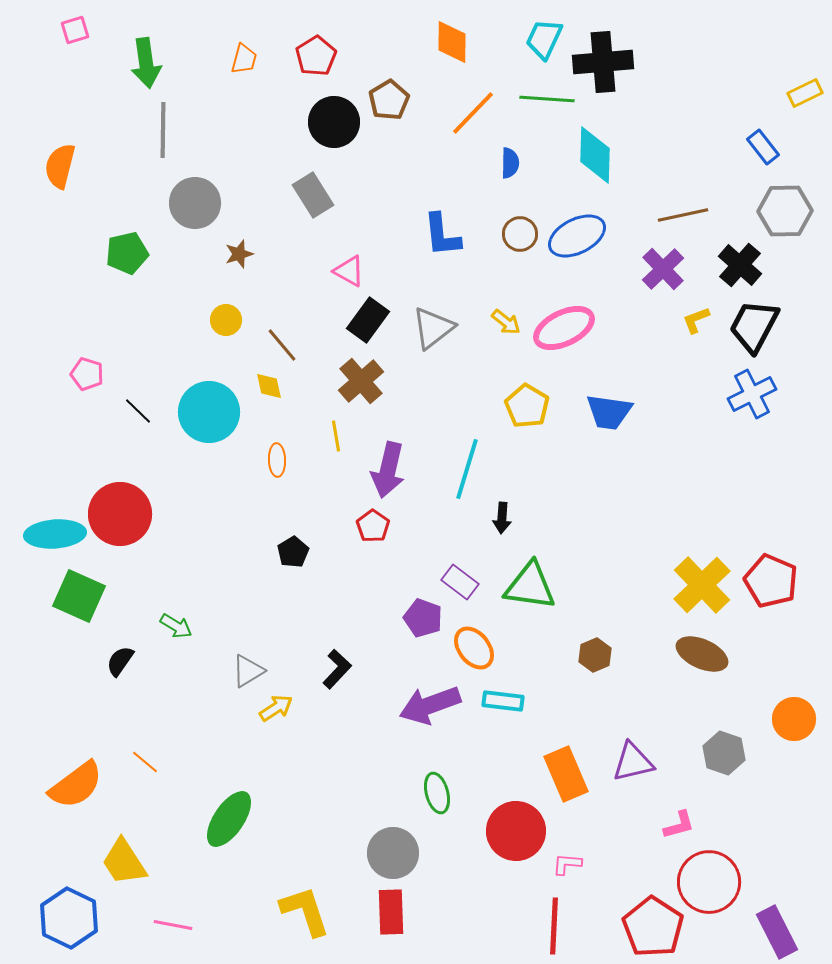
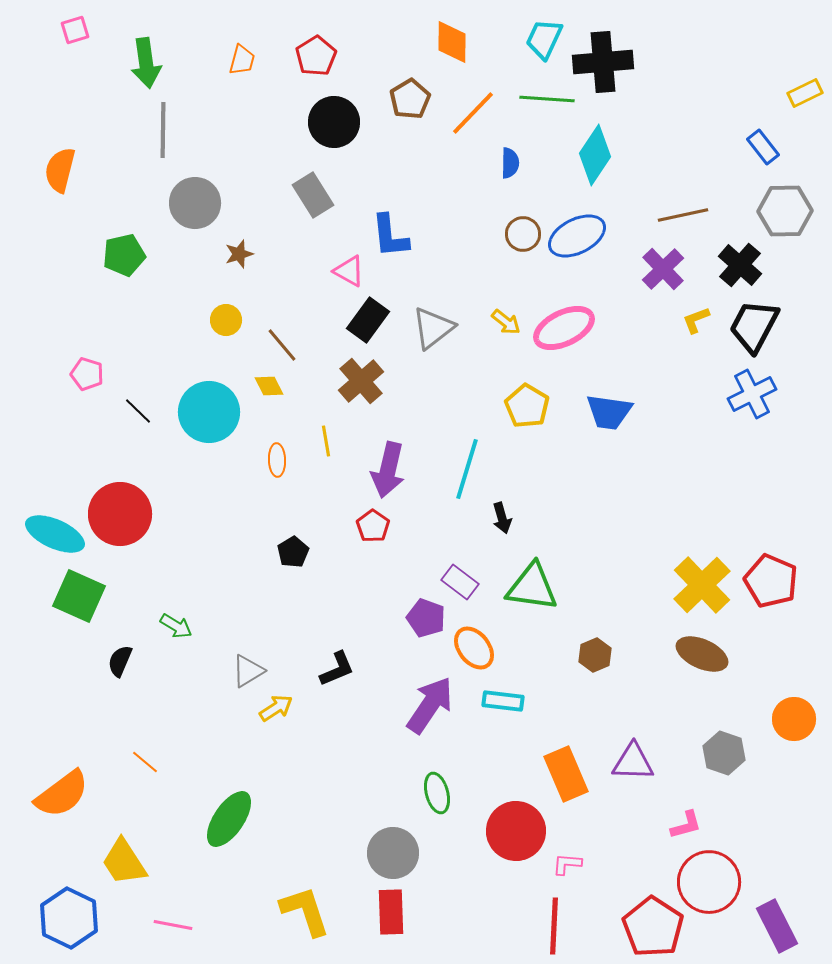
orange trapezoid at (244, 59): moved 2 px left, 1 px down
brown pentagon at (389, 100): moved 21 px right, 1 px up
cyan diamond at (595, 155): rotated 32 degrees clockwise
orange semicircle at (60, 166): moved 4 px down
brown circle at (520, 234): moved 3 px right
blue L-shape at (442, 235): moved 52 px left, 1 px down
green pentagon at (127, 253): moved 3 px left, 2 px down
yellow diamond at (269, 386): rotated 16 degrees counterclockwise
yellow line at (336, 436): moved 10 px left, 5 px down
black arrow at (502, 518): rotated 20 degrees counterclockwise
cyan ellipse at (55, 534): rotated 28 degrees clockwise
green triangle at (530, 586): moved 2 px right, 1 px down
purple pentagon at (423, 618): moved 3 px right
black semicircle at (120, 661): rotated 12 degrees counterclockwise
black L-shape at (337, 669): rotated 24 degrees clockwise
purple arrow at (430, 705): rotated 144 degrees clockwise
purple triangle at (633, 762): rotated 15 degrees clockwise
orange semicircle at (76, 785): moved 14 px left, 9 px down
pink L-shape at (679, 825): moved 7 px right
purple rectangle at (777, 932): moved 6 px up
